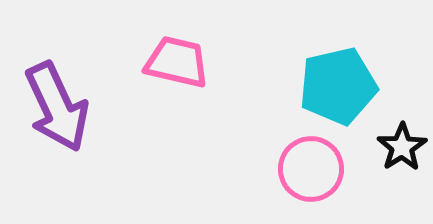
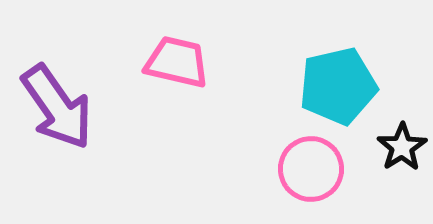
purple arrow: rotated 10 degrees counterclockwise
